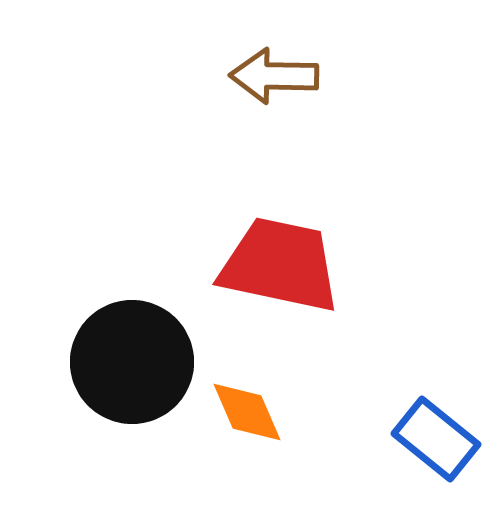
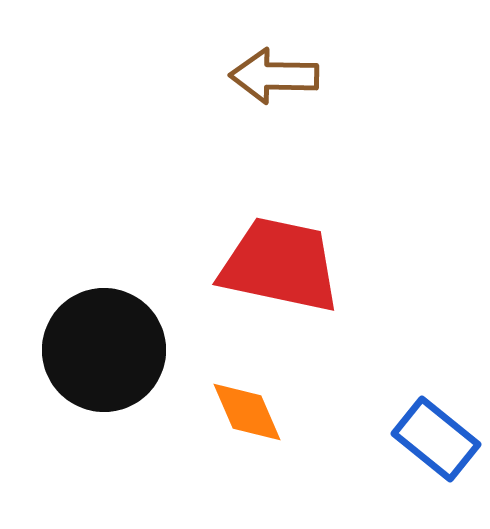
black circle: moved 28 px left, 12 px up
